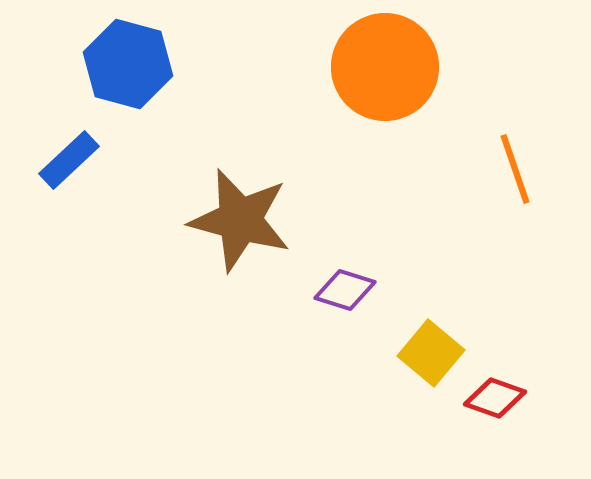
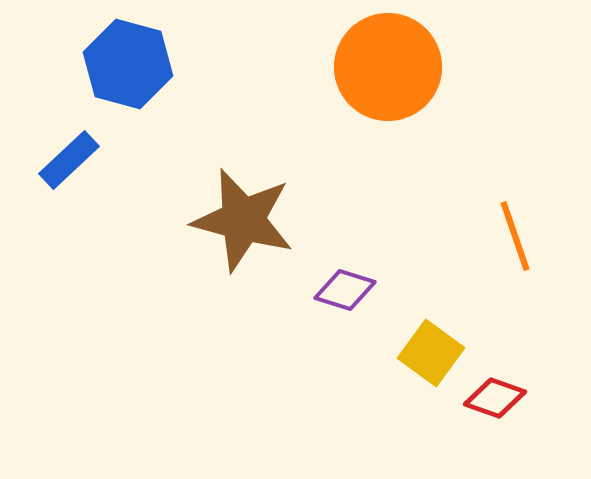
orange circle: moved 3 px right
orange line: moved 67 px down
brown star: moved 3 px right
yellow square: rotated 4 degrees counterclockwise
